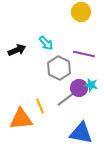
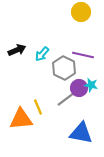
cyan arrow: moved 4 px left, 11 px down; rotated 84 degrees clockwise
purple line: moved 1 px left, 1 px down
gray hexagon: moved 5 px right
yellow line: moved 2 px left, 1 px down
